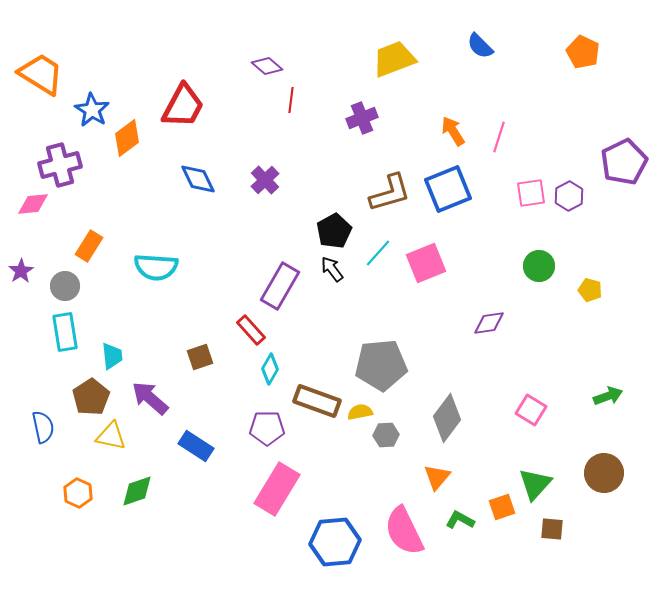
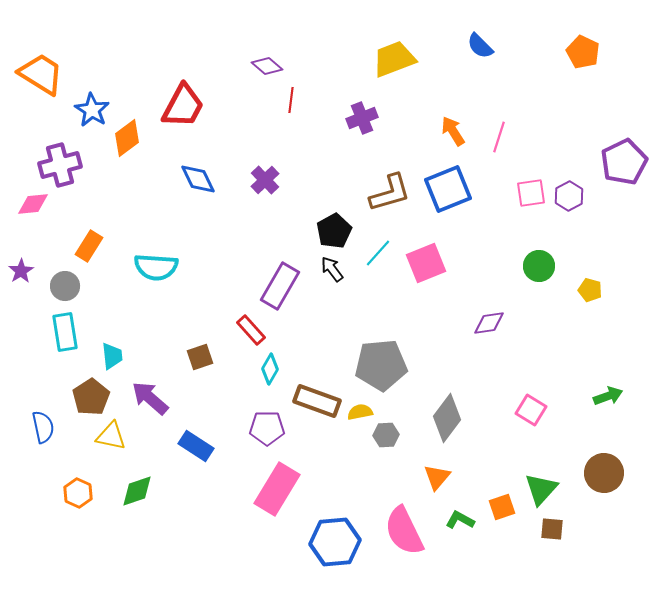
green triangle at (535, 484): moved 6 px right, 5 px down
